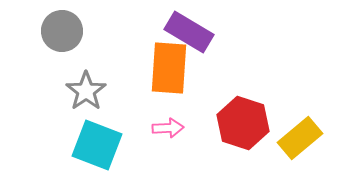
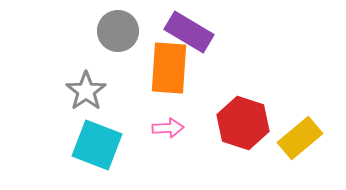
gray circle: moved 56 px right
